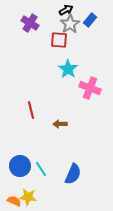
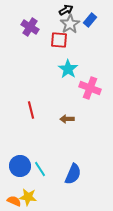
purple cross: moved 4 px down
brown arrow: moved 7 px right, 5 px up
cyan line: moved 1 px left
